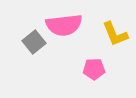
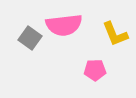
gray square: moved 4 px left, 4 px up; rotated 15 degrees counterclockwise
pink pentagon: moved 1 px right, 1 px down
